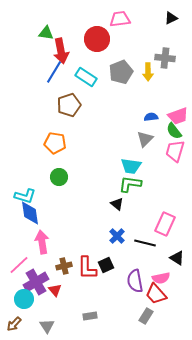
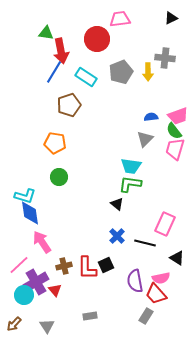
pink trapezoid at (175, 151): moved 2 px up
pink arrow at (42, 242): rotated 25 degrees counterclockwise
cyan circle at (24, 299): moved 4 px up
